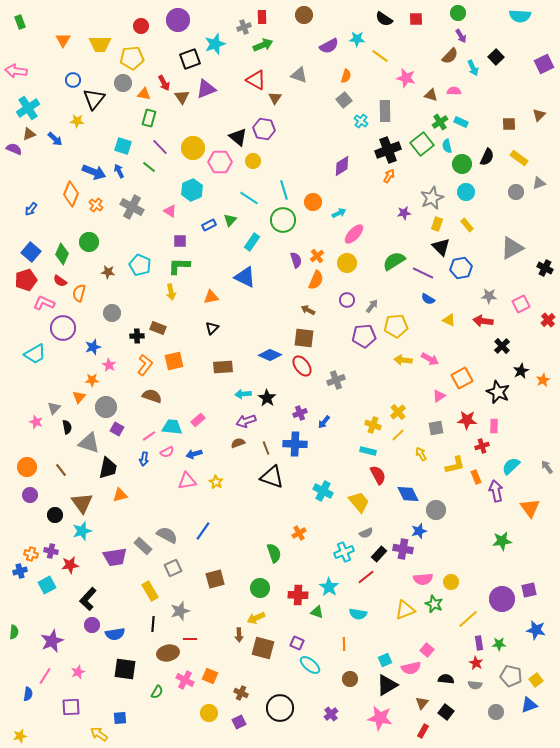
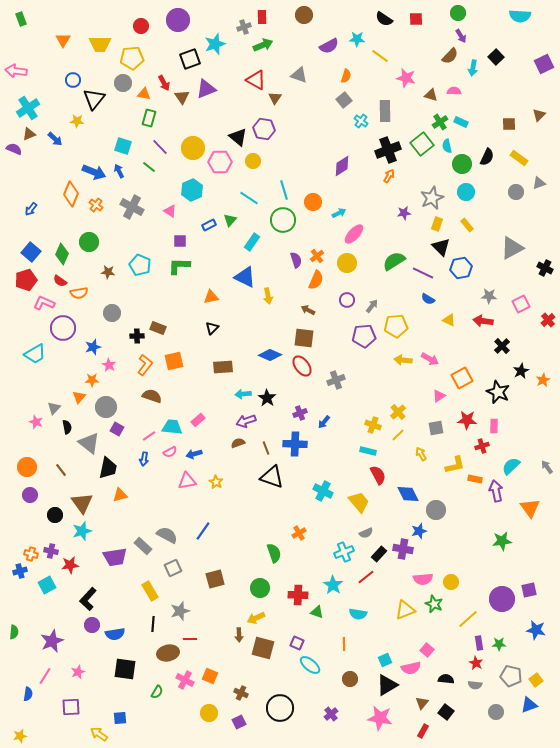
green rectangle at (20, 22): moved 1 px right, 3 px up
cyan arrow at (473, 68): rotated 35 degrees clockwise
yellow arrow at (171, 292): moved 97 px right, 4 px down
orange semicircle at (79, 293): rotated 114 degrees counterclockwise
gray triangle at (89, 443): rotated 20 degrees clockwise
pink semicircle at (167, 452): moved 3 px right
orange rectangle at (476, 477): moved 1 px left, 2 px down; rotated 56 degrees counterclockwise
cyan star at (329, 587): moved 4 px right, 2 px up
